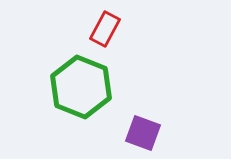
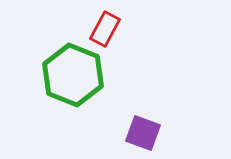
green hexagon: moved 8 px left, 12 px up
